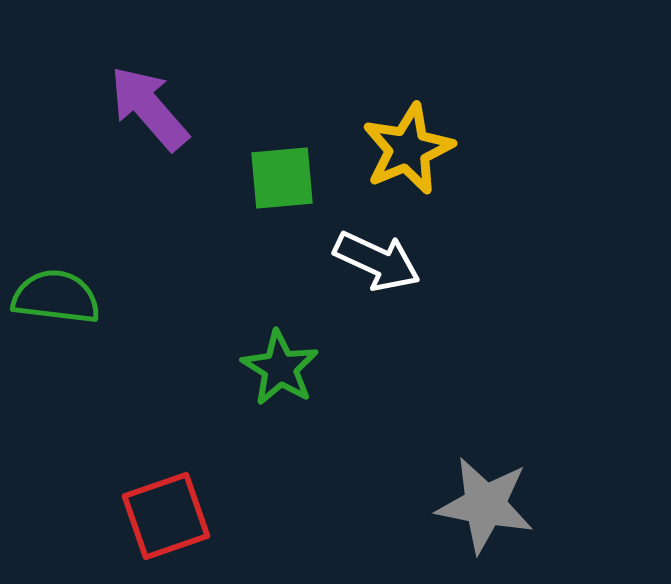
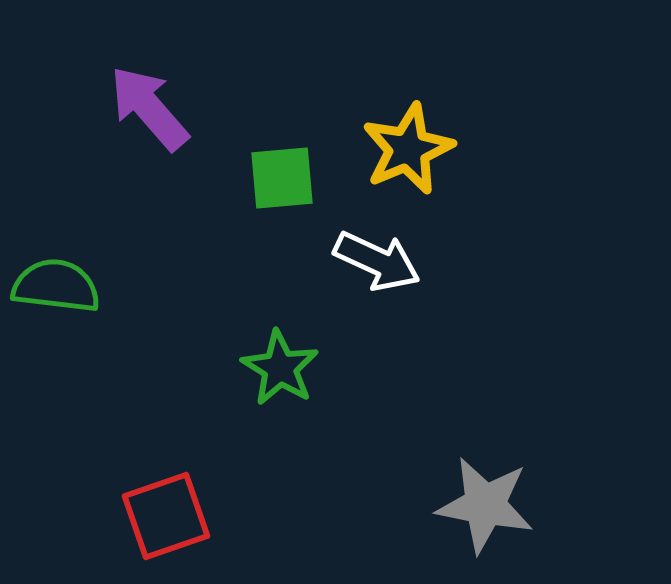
green semicircle: moved 11 px up
